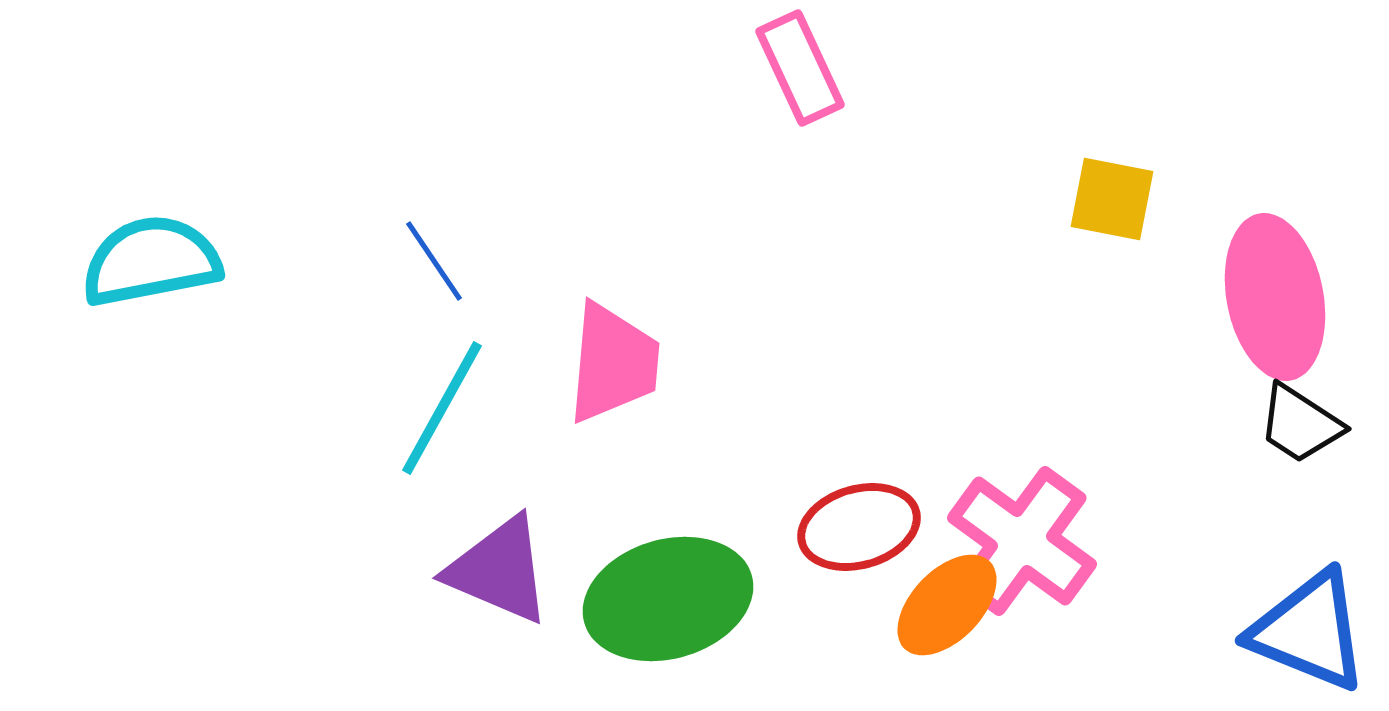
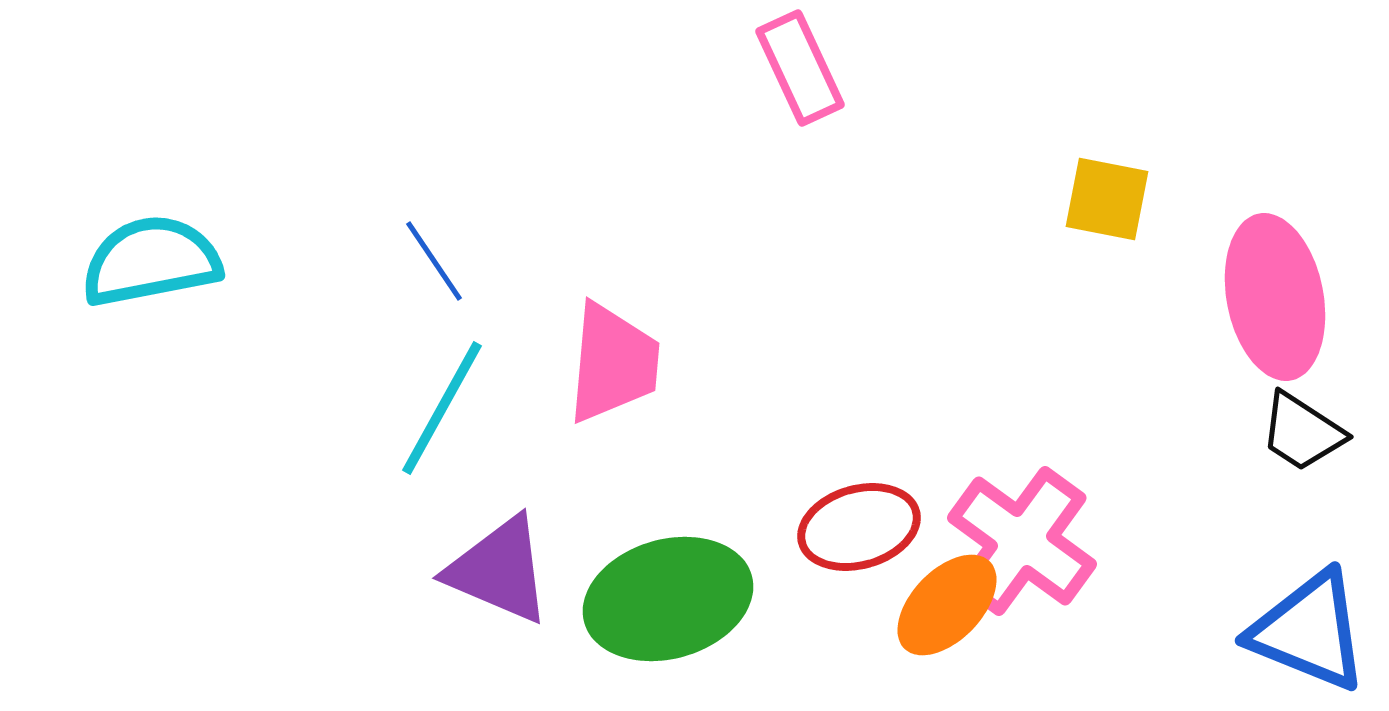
yellow square: moved 5 px left
black trapezoid: moved 2 px right, 8 px down
